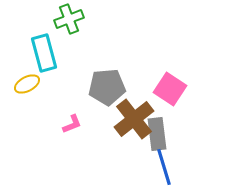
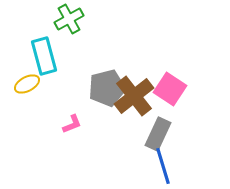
green cross: rotated 8 degrees counterclockwise
cyan rectangle: moved 3 px down
gray pentagon: moved 1 px down; rotated 9 degrees counterclockwise
brown cross: moved 23 px up
gray rectangle: moved 1 px right; rotated 32 degrees clockwise
blue line: moved 1 px left, 1 px up
